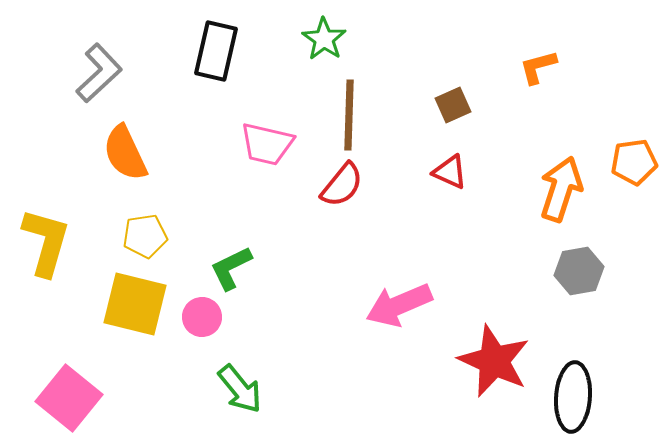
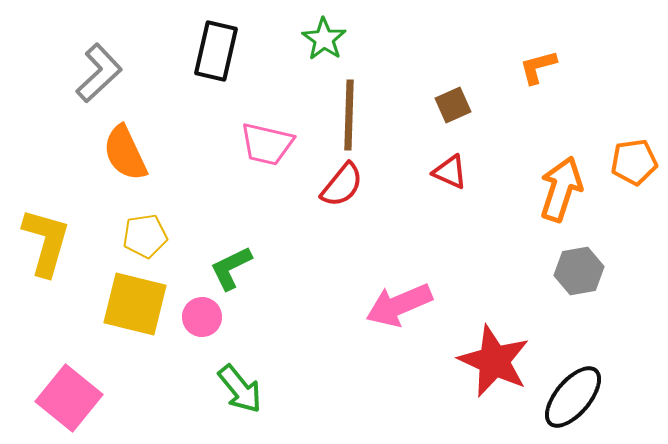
black ellipse: rotated 36 degrees clockwise
